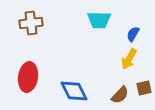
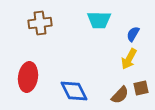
brown cross: moved 9 px right
brown square: moved 3 px left
